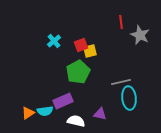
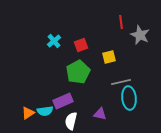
yellow square: moved 19 px right, 6 px down
white semicircle: moved 5 px left; rotated 90 degrees counterclockwise
